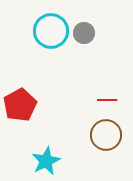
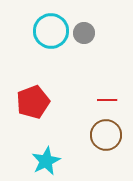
red pentagon: moved 13 px right, 3 px up; rotated 8 degrees clockwise
